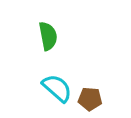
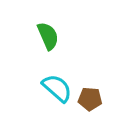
green semicircle: rotated 12 degrees counterclockwise
